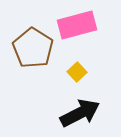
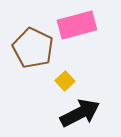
brown pentagon: rotated 6 degrees counterclockwise
yellow square: moved 12 px left, 9 px down
